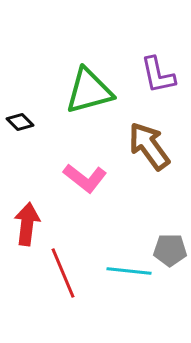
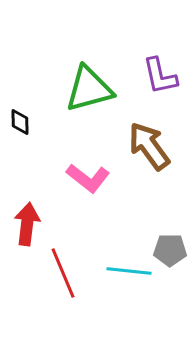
purple L-shape: moved 2 px right, 1 px down
green triangle: moved 2 px up
black diamond: rotated 44 degrees clockwise
pink L-shape: moved 3 px right
